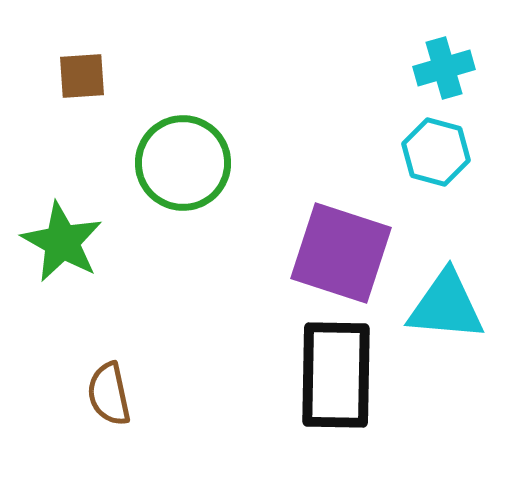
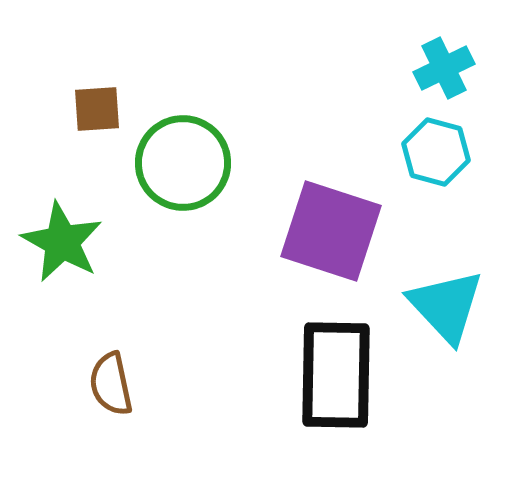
cyan cross: rotated 10 degrees counterclockwise
brown square: moved 15 px right, 33 px down
purple square: moved 10 px left, 22 px up
cyan triangle: rotated 42 degrees clockwise
brown semicircle: moved 2 px right, 10 px up
